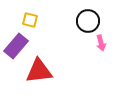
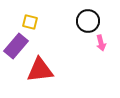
yellow square: moved 2 px down
red triangle: moved 1 px right, 1 px up
